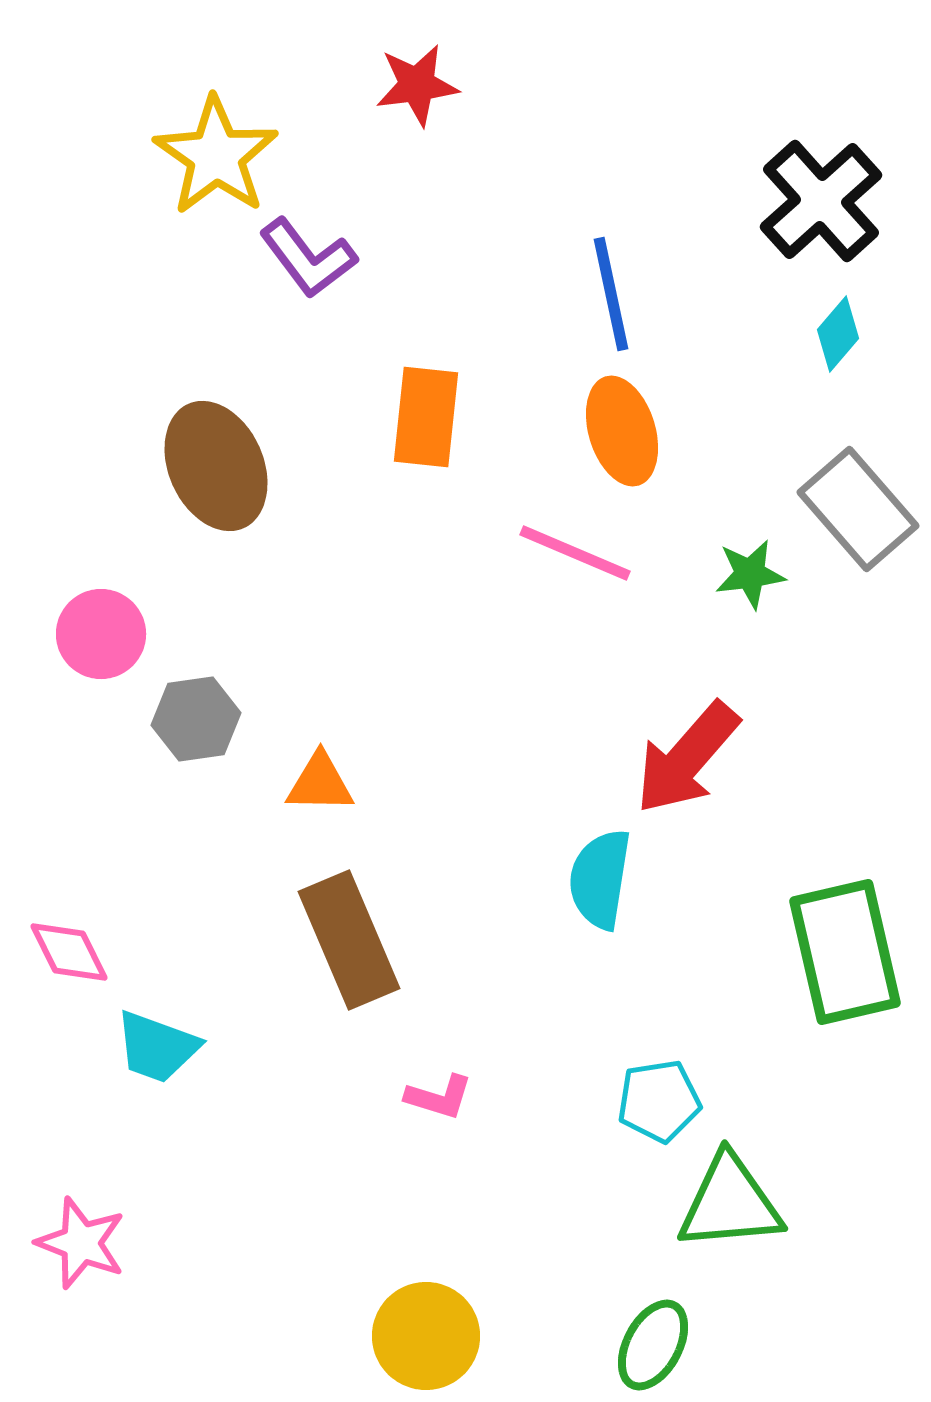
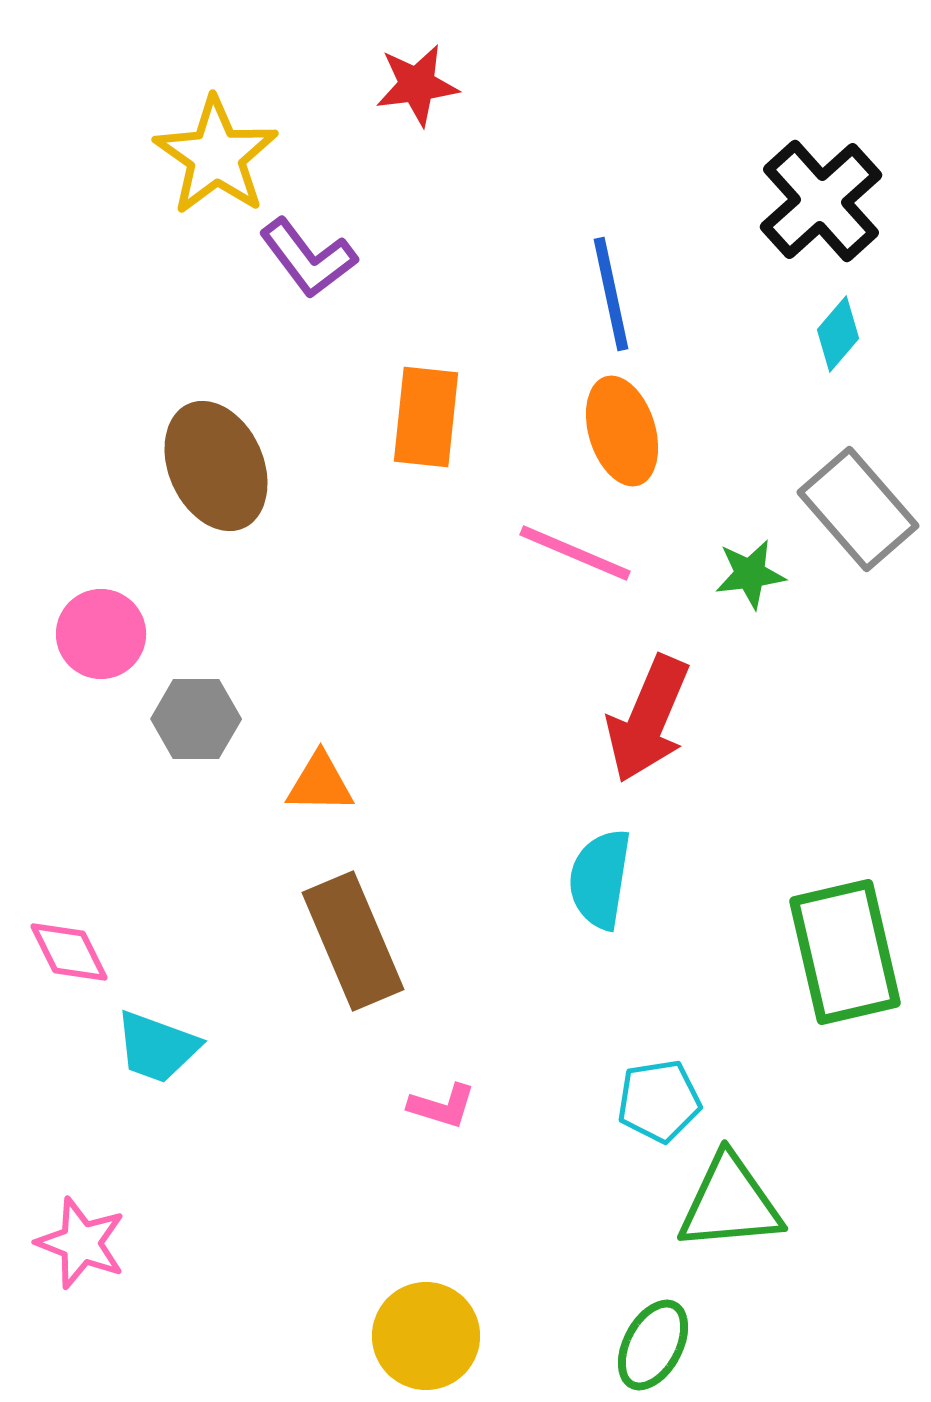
gray hexagon: rotated 8 degrees clockwise
red arrow: moved 39 px left, 39 px up; rotated 18 degrees counterclockwise
brown rectangle: moved 4 px right, 1 px down
pink L-shape: moved 3 px right, 9 px down
